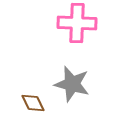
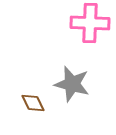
pink cross: moved 13 px right
